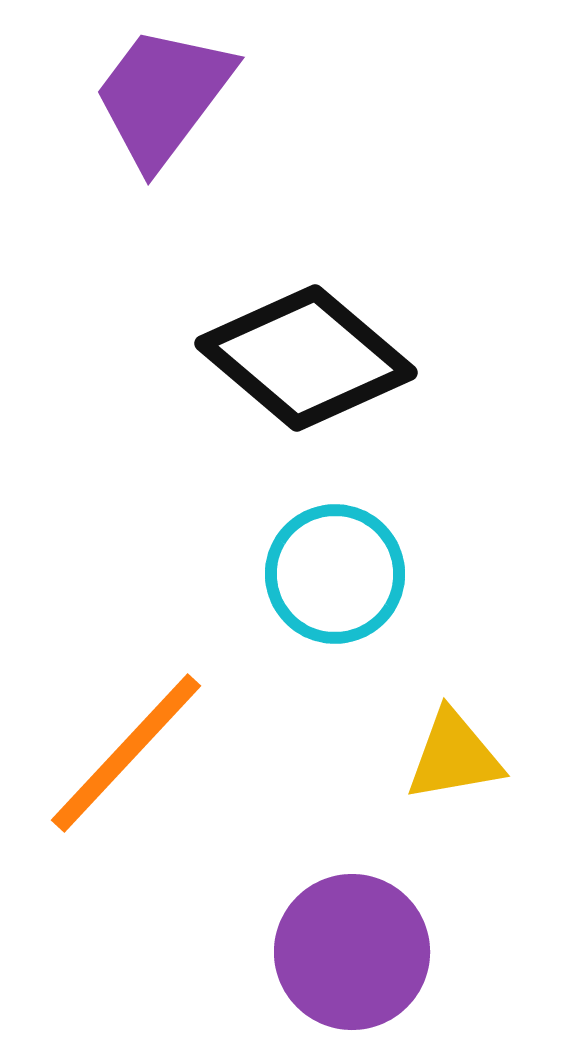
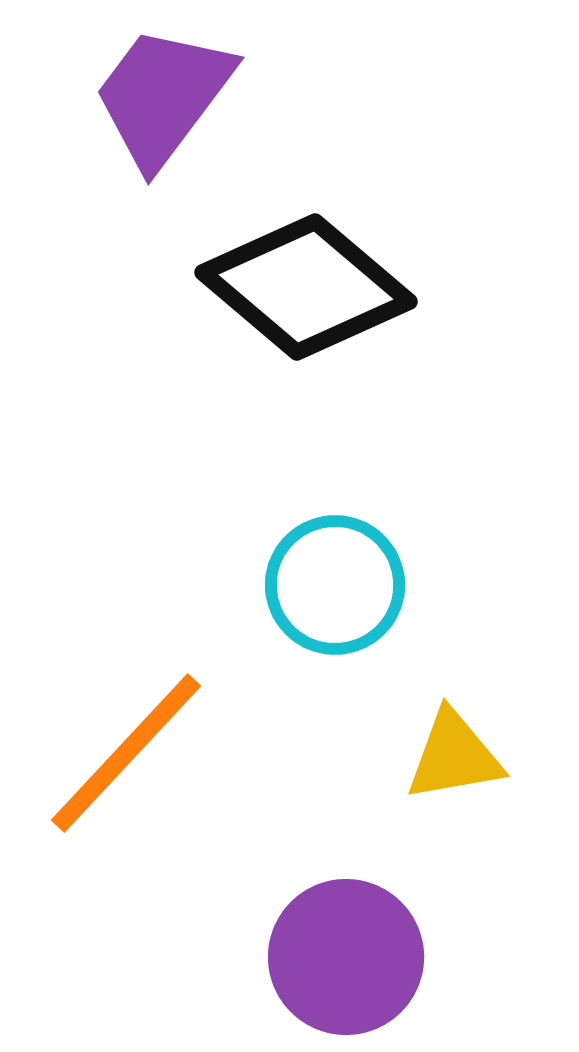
black diamond: moved 71 px up
cyan circle: moved 11 px down
purple circle: moved 6 px left, 5 px down
